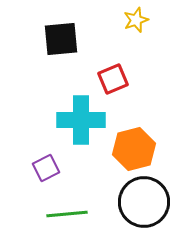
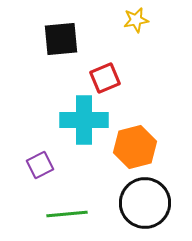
yellow star: rotated 10 degrees clockwise
red square: moved 8 px left, 1 px up
cyan cross: moved 3 px right
orange hexagon: moved 1 px right, 2 px up
purple square: moved 6 px left, 3 px up
black circle: moved 1 px right, 1 px down
